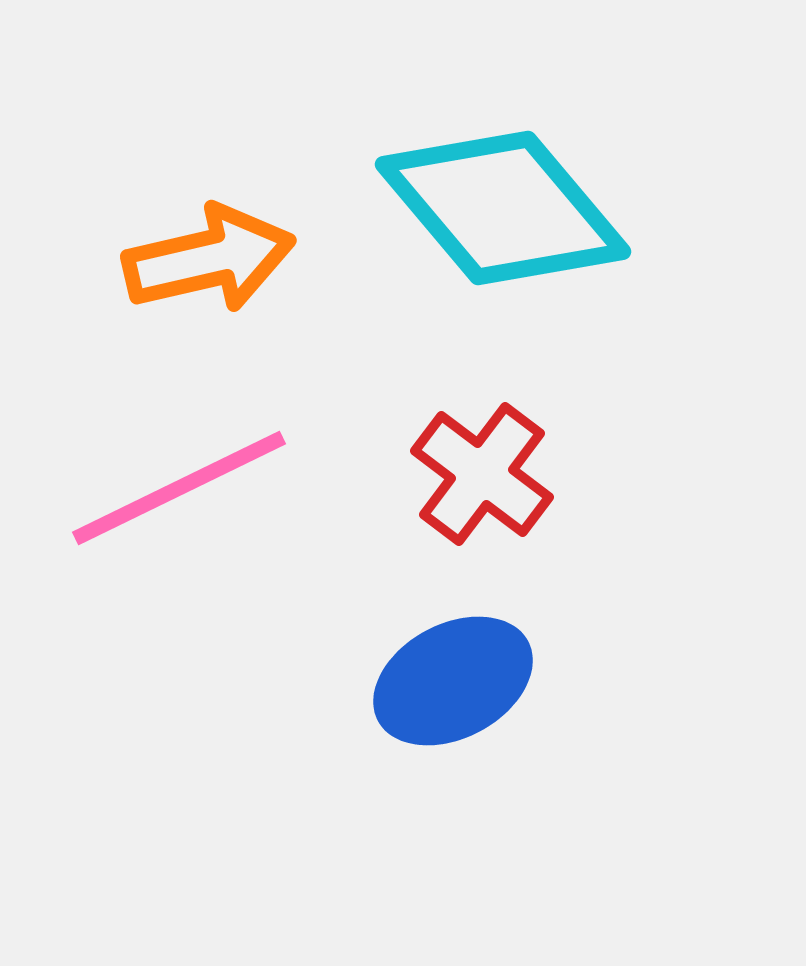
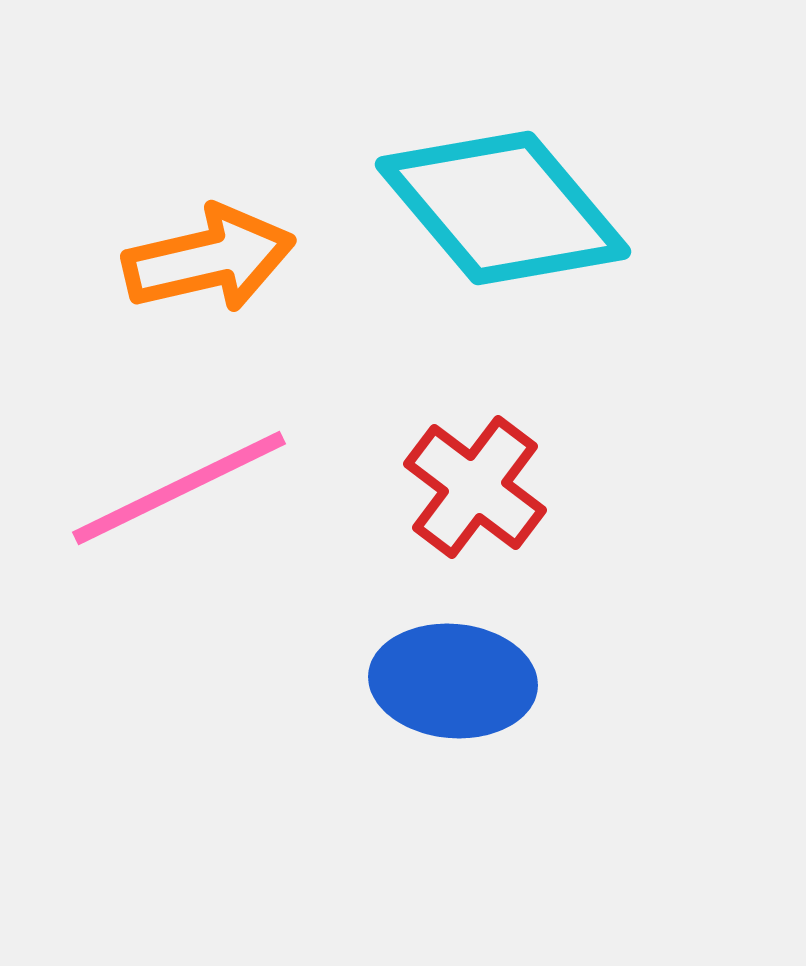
red cross: moved 7 px left, 13 px down
blue ellipse: rotated 33 degrees clockwise
